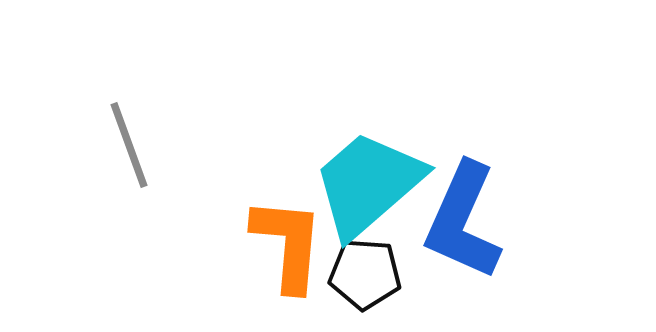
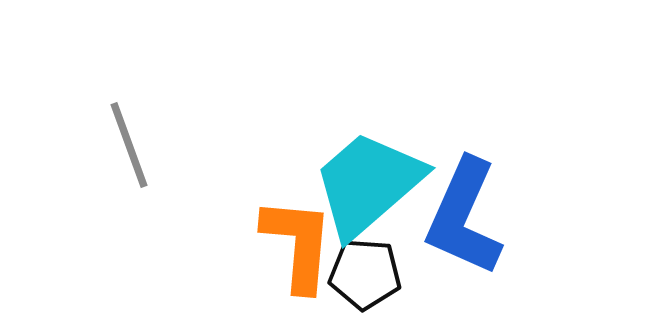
blue L-shape: moved 1 px right, 4 px up
orange L-shape: moved 10 px right
